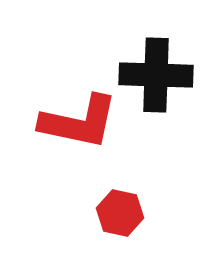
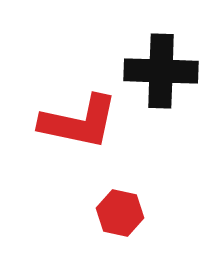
black cross: moved 5 px right, 4 px up
